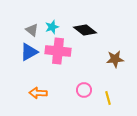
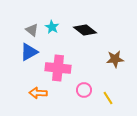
cyan star: rotated 24 degrees counterclockwise
pink cross: moved 17 px down
yellow line: rotated 16 degrees counterclockwise
